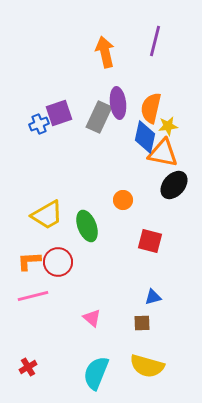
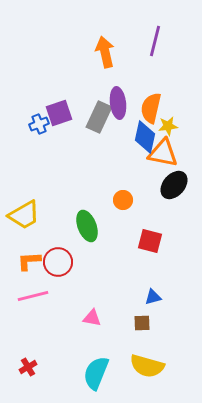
yellow trapezoid: moved 23 px left
pink triangle: rotated 30 degrees counterclockwise
